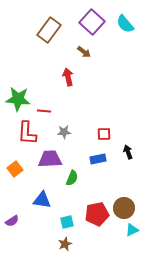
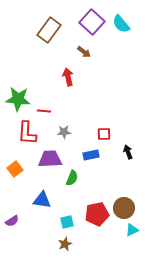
cyan semicircle: moved 4 px left
blue rectangle: moved 7 px left, 4 px up
